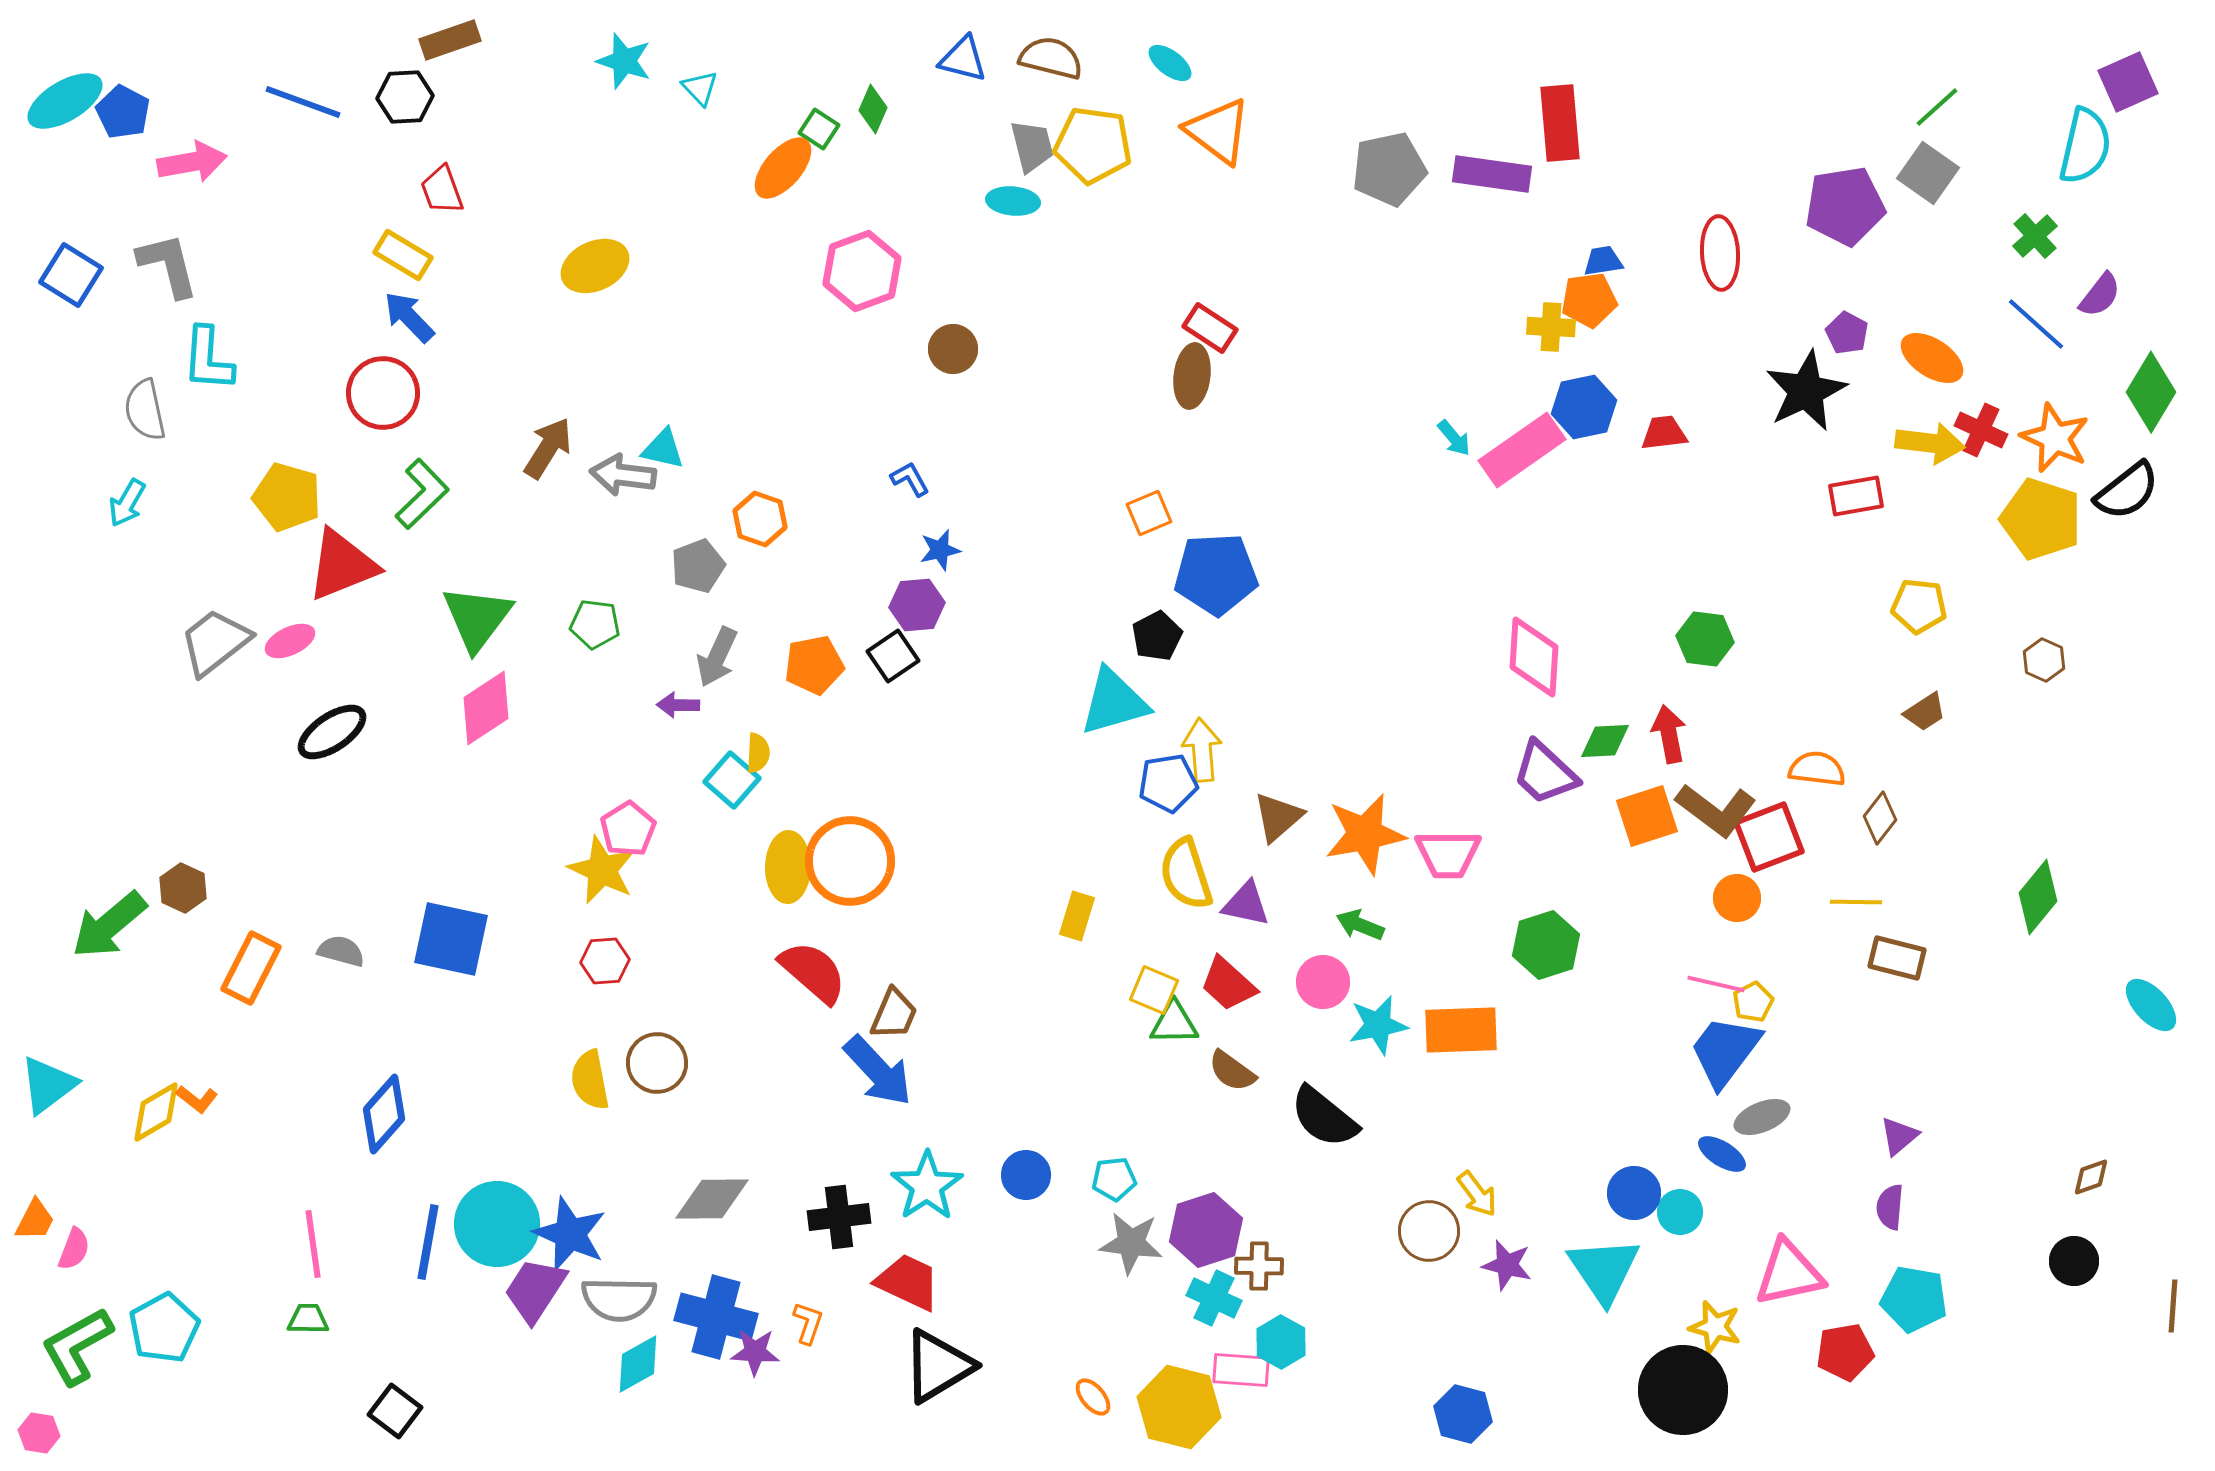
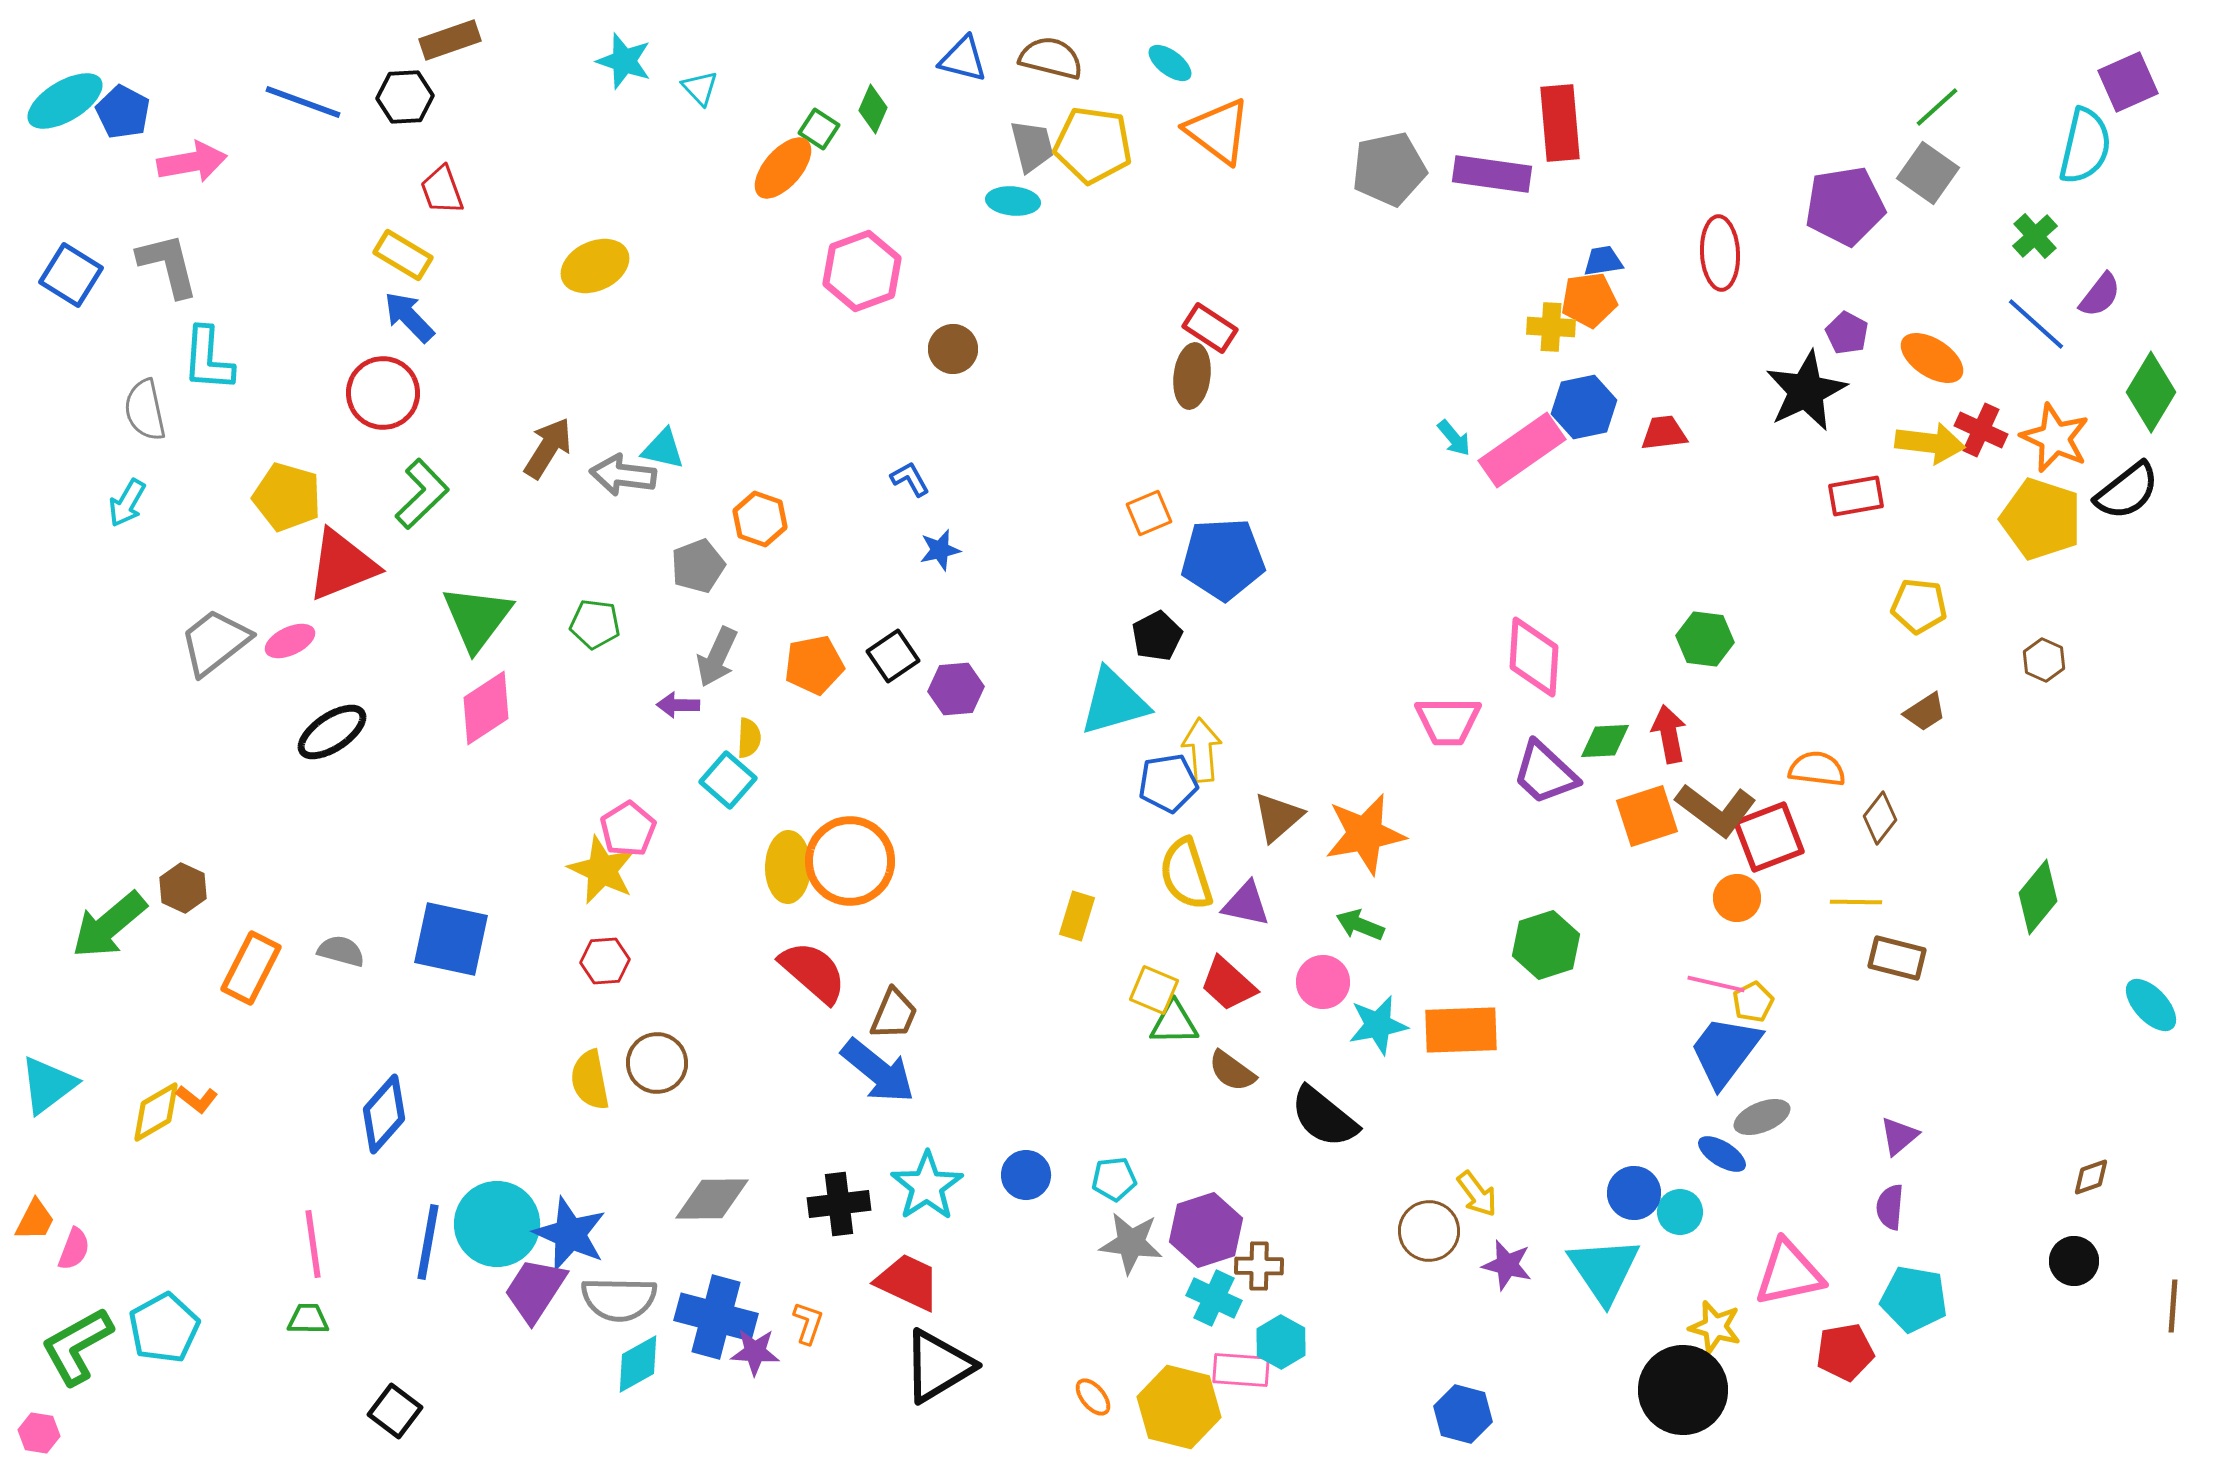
blue pentagon at (1216, 574): moved 7 px right, 15 px up
purple hexagon at (917, 605): moved 39 px right, 84 px down
yellow semicircle at (758, 753): moved 9 px left, 15 px up
cyan square at (732, 780): moved 4 px left
pink trapezoid at (1448, 854): moved 133 px up
blue arrow at (878, 1071): rotated 8 degrees counterclockwise
black cross at (839, 1217): moved 13 px up
